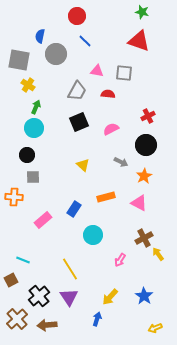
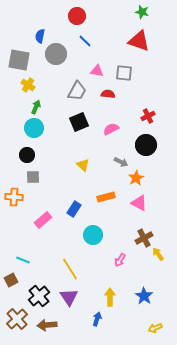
orange star at (144, 176): moved 8 px left, 2 px down
yellow arrow at (110, 297): rotated 138 degrees clockwise
